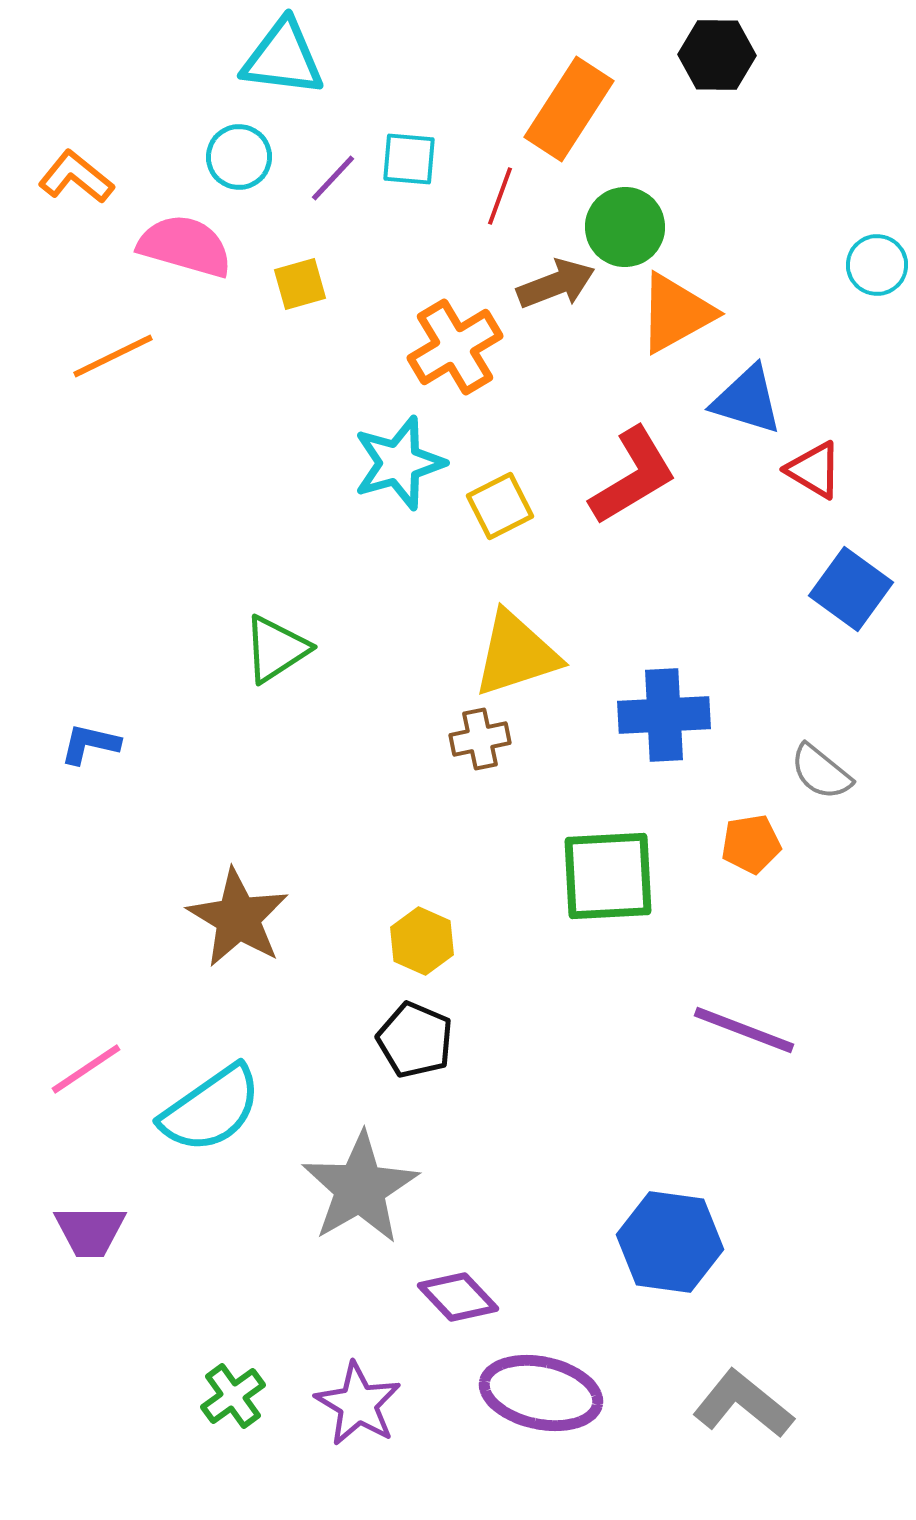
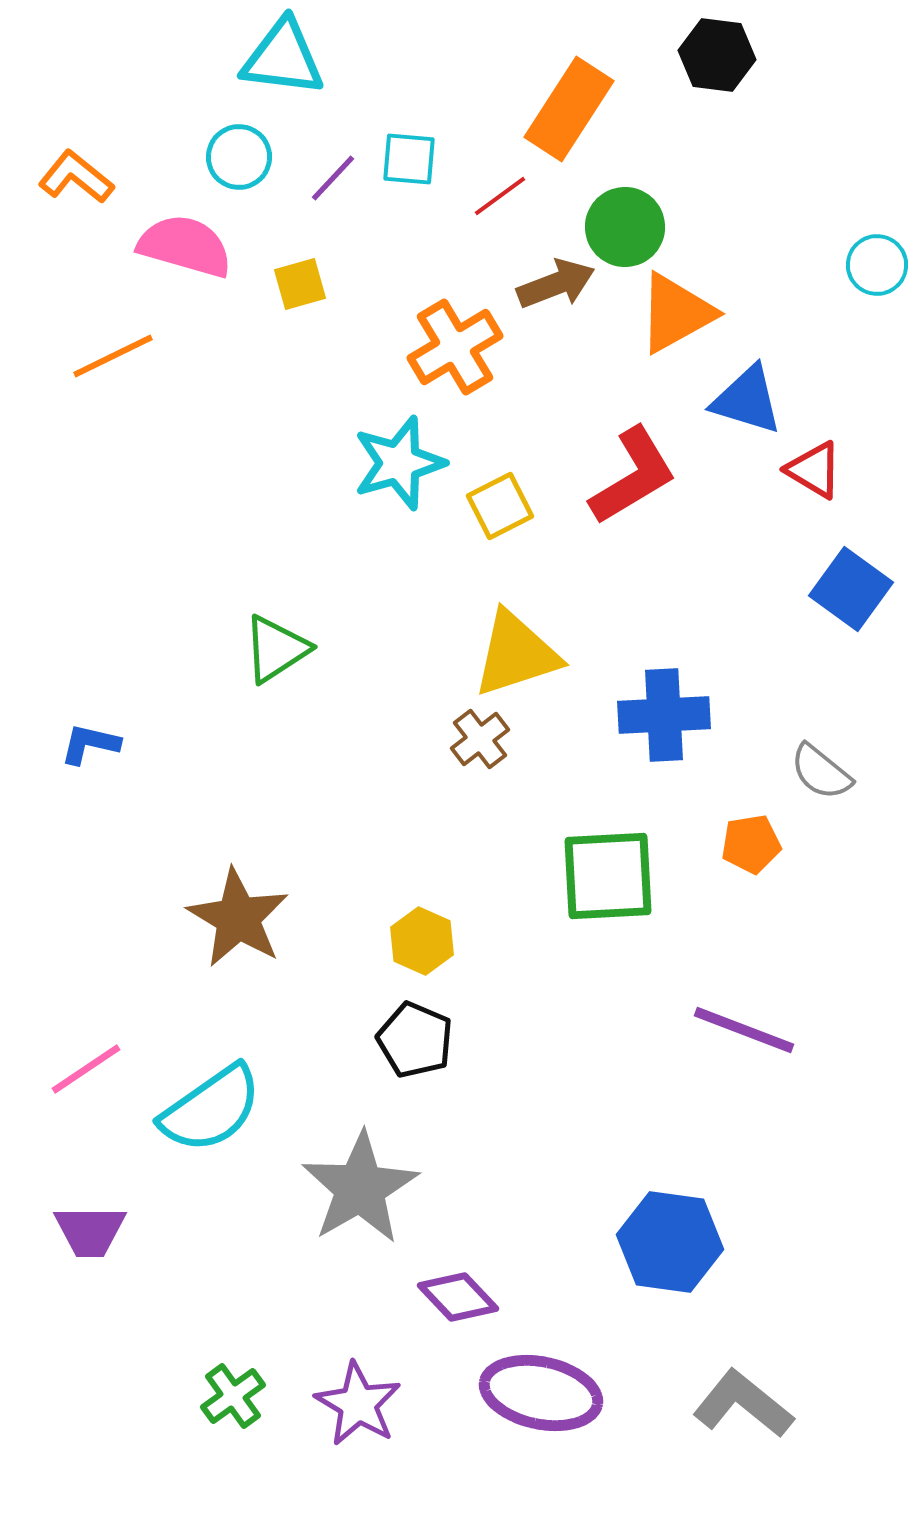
black hexagon at (717, 55): rotated 6 degrees clockwise
red line at (500, 196): rotated 34 degrees clockwise
brown cross at (480, 739): rotated 26 degrees counterclockwise
